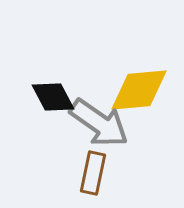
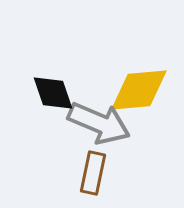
black diamond: moved 4 px up; rotated 9 degrees clockwise
gray arrow: rotated 12 degrees counterclockwise
